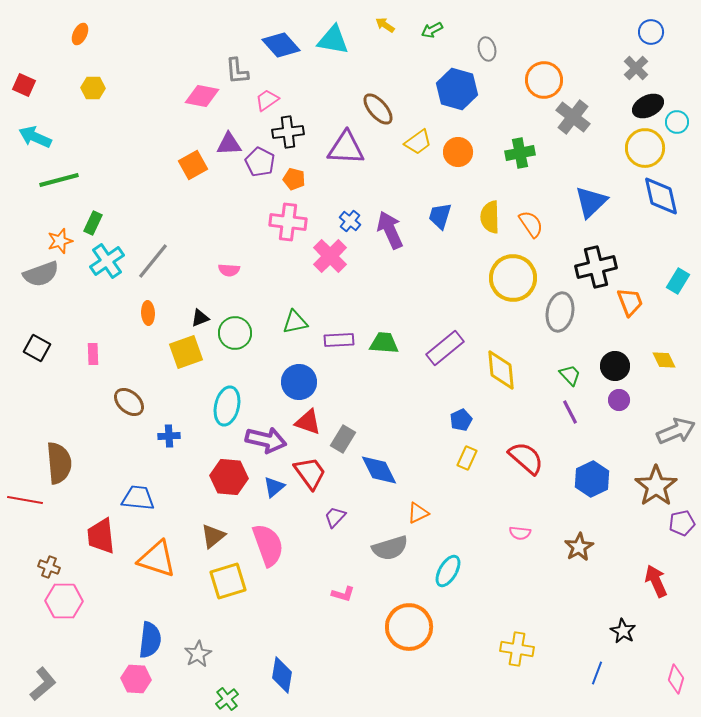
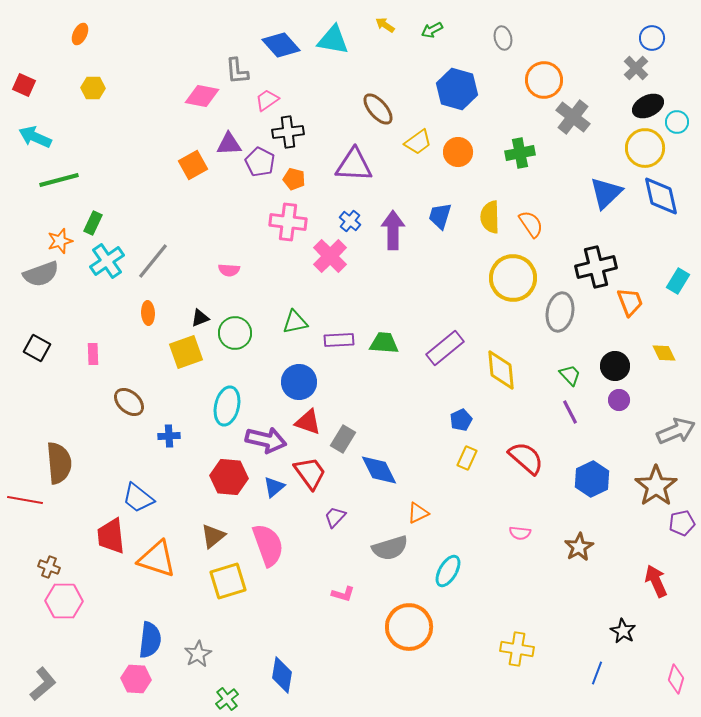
blue circle at (651, 32): moved 1 px right, 6 px down
gray ellipse at (487, 49): moved 16 px right, 11 px up
purple triangle at (346, 148): moved 8 px right, 17 px down
blue triangle at (591, 202): moved 15 px right, 9 px up
purple arrow at (390, 230): moved 3 px right; rotated 24 degrees clockwise
yellow diamond at (664, 360): moved 7 px up
blue trapezoid at (138, 498): rotated 148 degrees counterclockwise
red trapezoid at (101, 536): moved 10 px right
